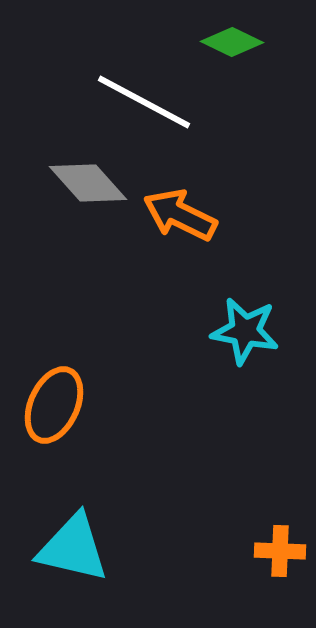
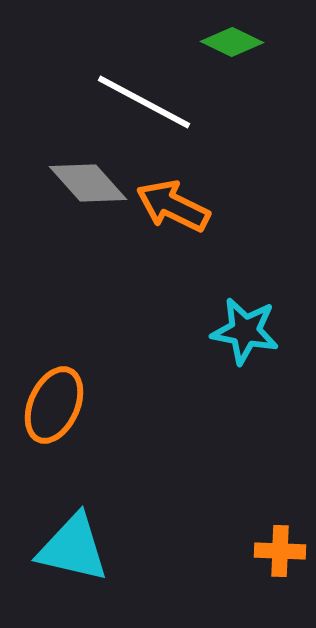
orange arrow: moved 7 px left, 9 px up
